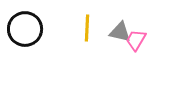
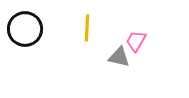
gray triangle: moved 1 px left, 25 px down
pink trapezoid: moved 1 px down
